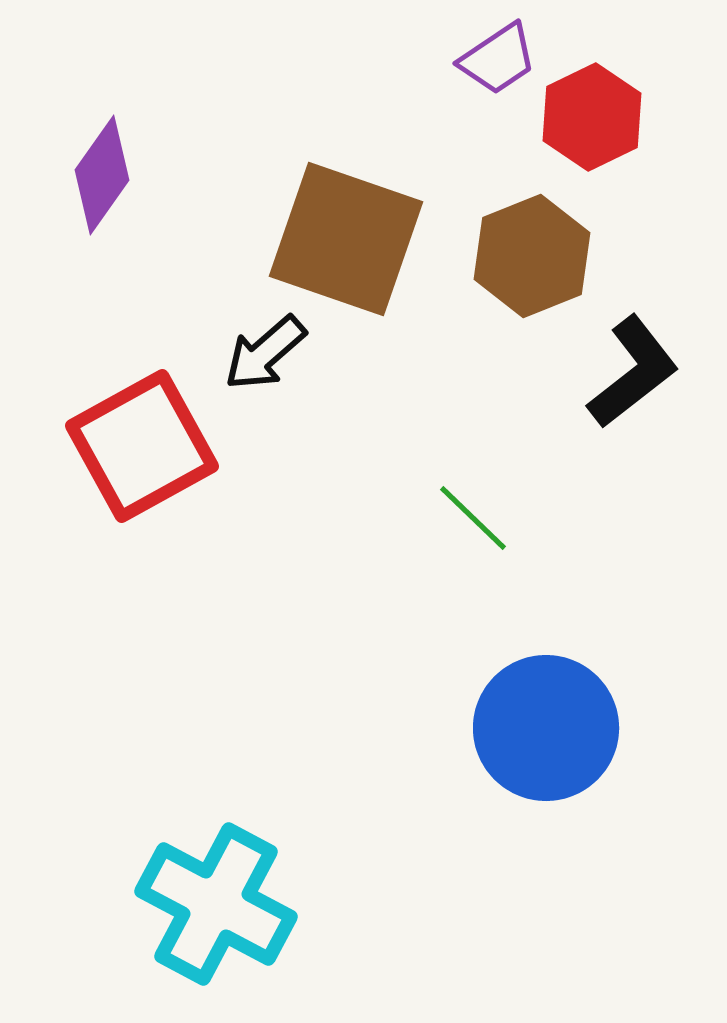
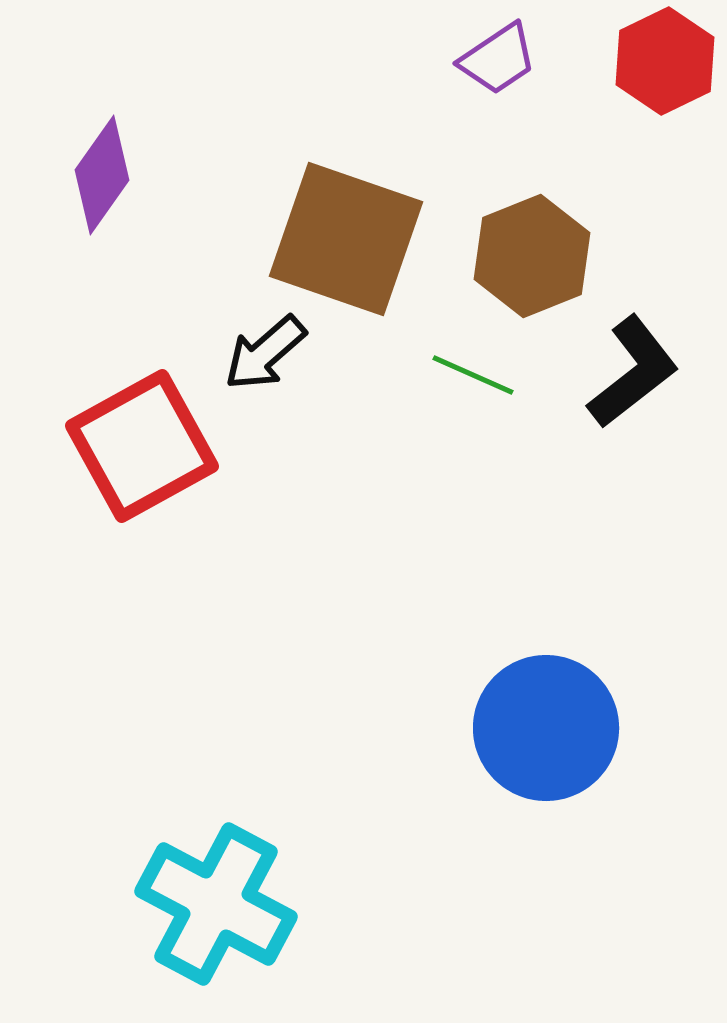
red hexagon: moved 73 px right, 56 px up
green line: moved 143 px up; rotated 20 degrees counterclockwise
